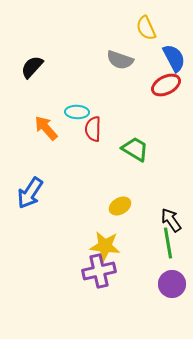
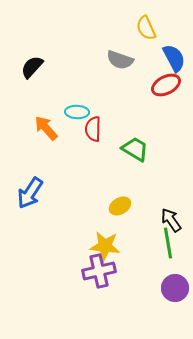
purple circle: moved 3 px right, 4 px down
